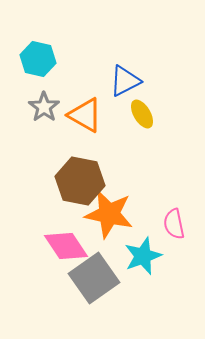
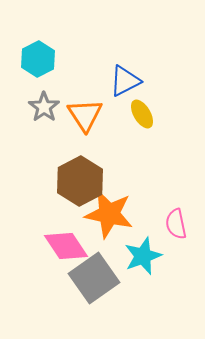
cyan hexagon: rotated 20 degrees clockwise
orange triangle: rotated 27 degrees clockwise
brown hexagon: rotated 21 degrees clockwise
pink semicircle: moved 2 px right
